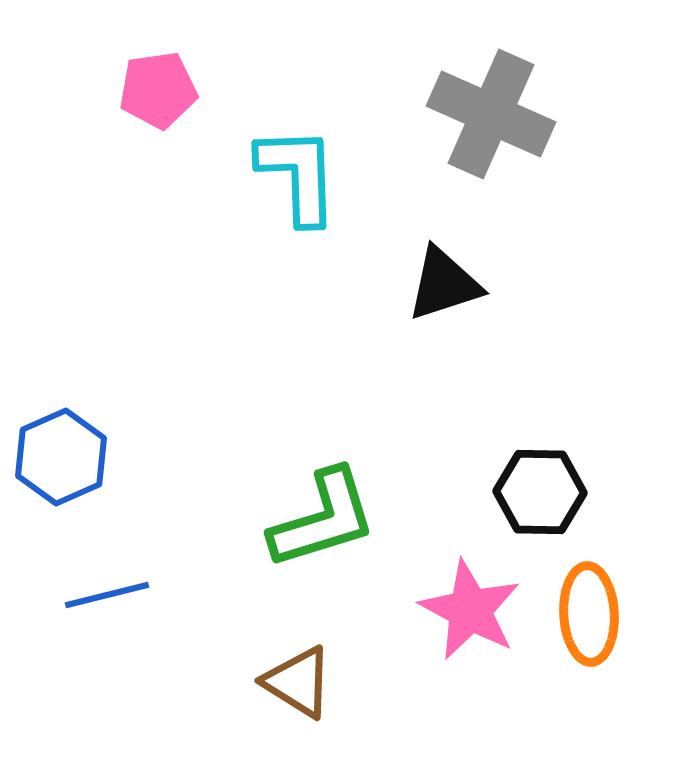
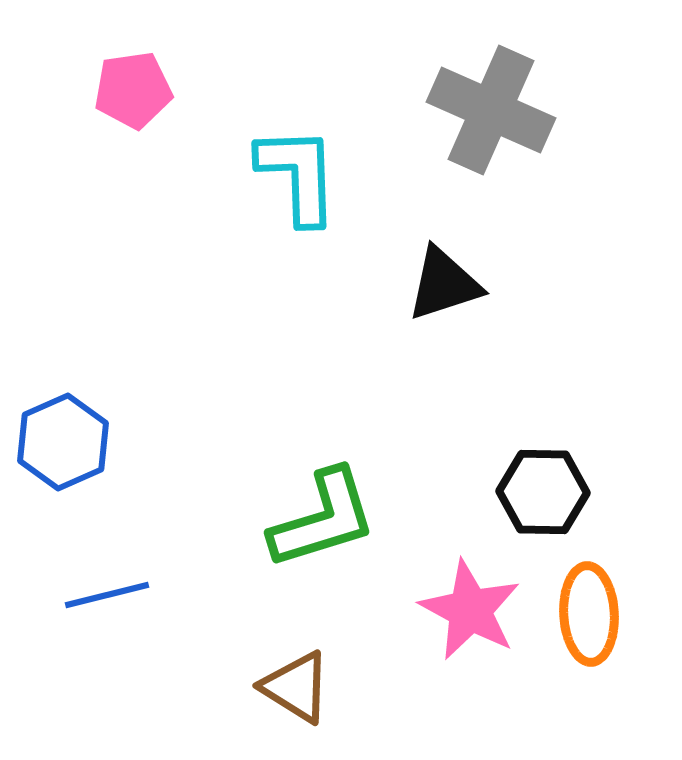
pink pentagon: moved 25 px left
gray cross: moved 4 px up
blue hexagon: moved 2 px right, 15 px up
black hexagon: moved 3 px right
brown triangle: moved 2 px left, 5 px down
